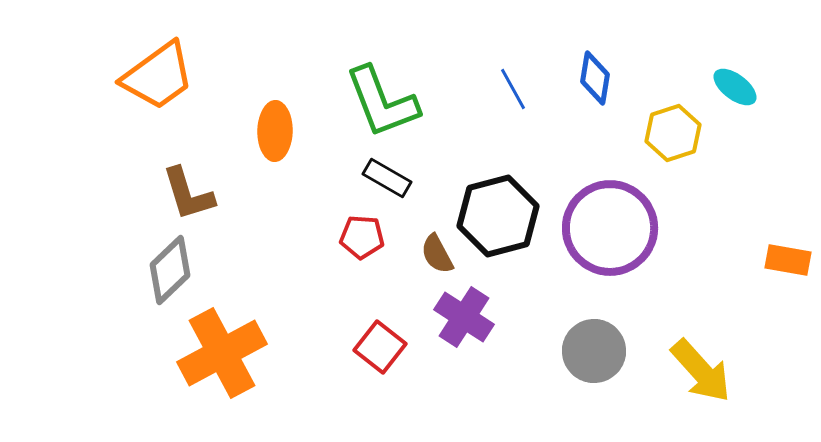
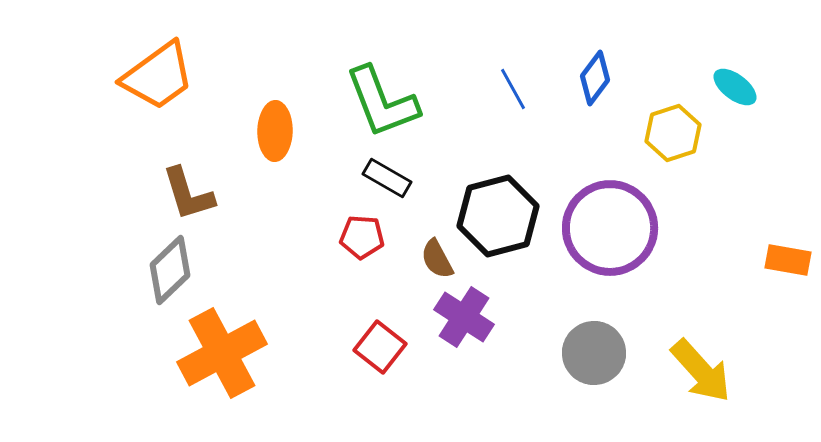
blue diamond: rotated 28 degrees clockwise
brown semicircle: moved 5 px down
gray circle: moved 2 px down
